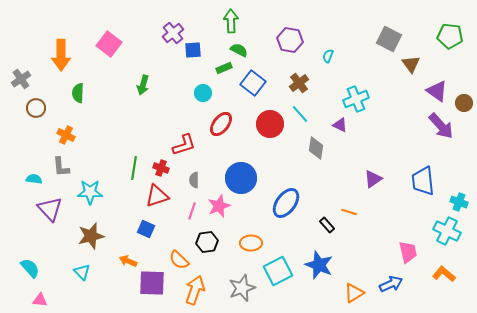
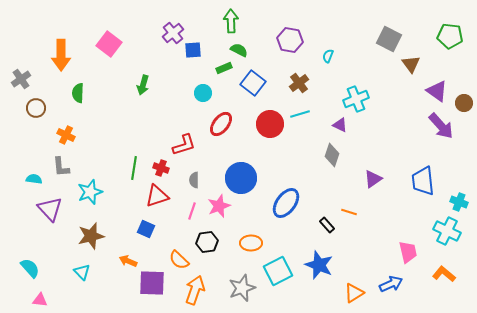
cyan line at (300, 114): rotated 66 degrees counterclockwise
gray diamond at (316, 148): moved 16 px right, 7 px down; rotated 10 degrees clockwise
cyan star at (90, 192): rotated 20 degrees counterclockwise
